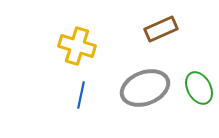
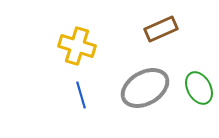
gray ellipse: rotated 9 degrees counterclockwise
blue line: rotated 28 degrees counterclockwise
